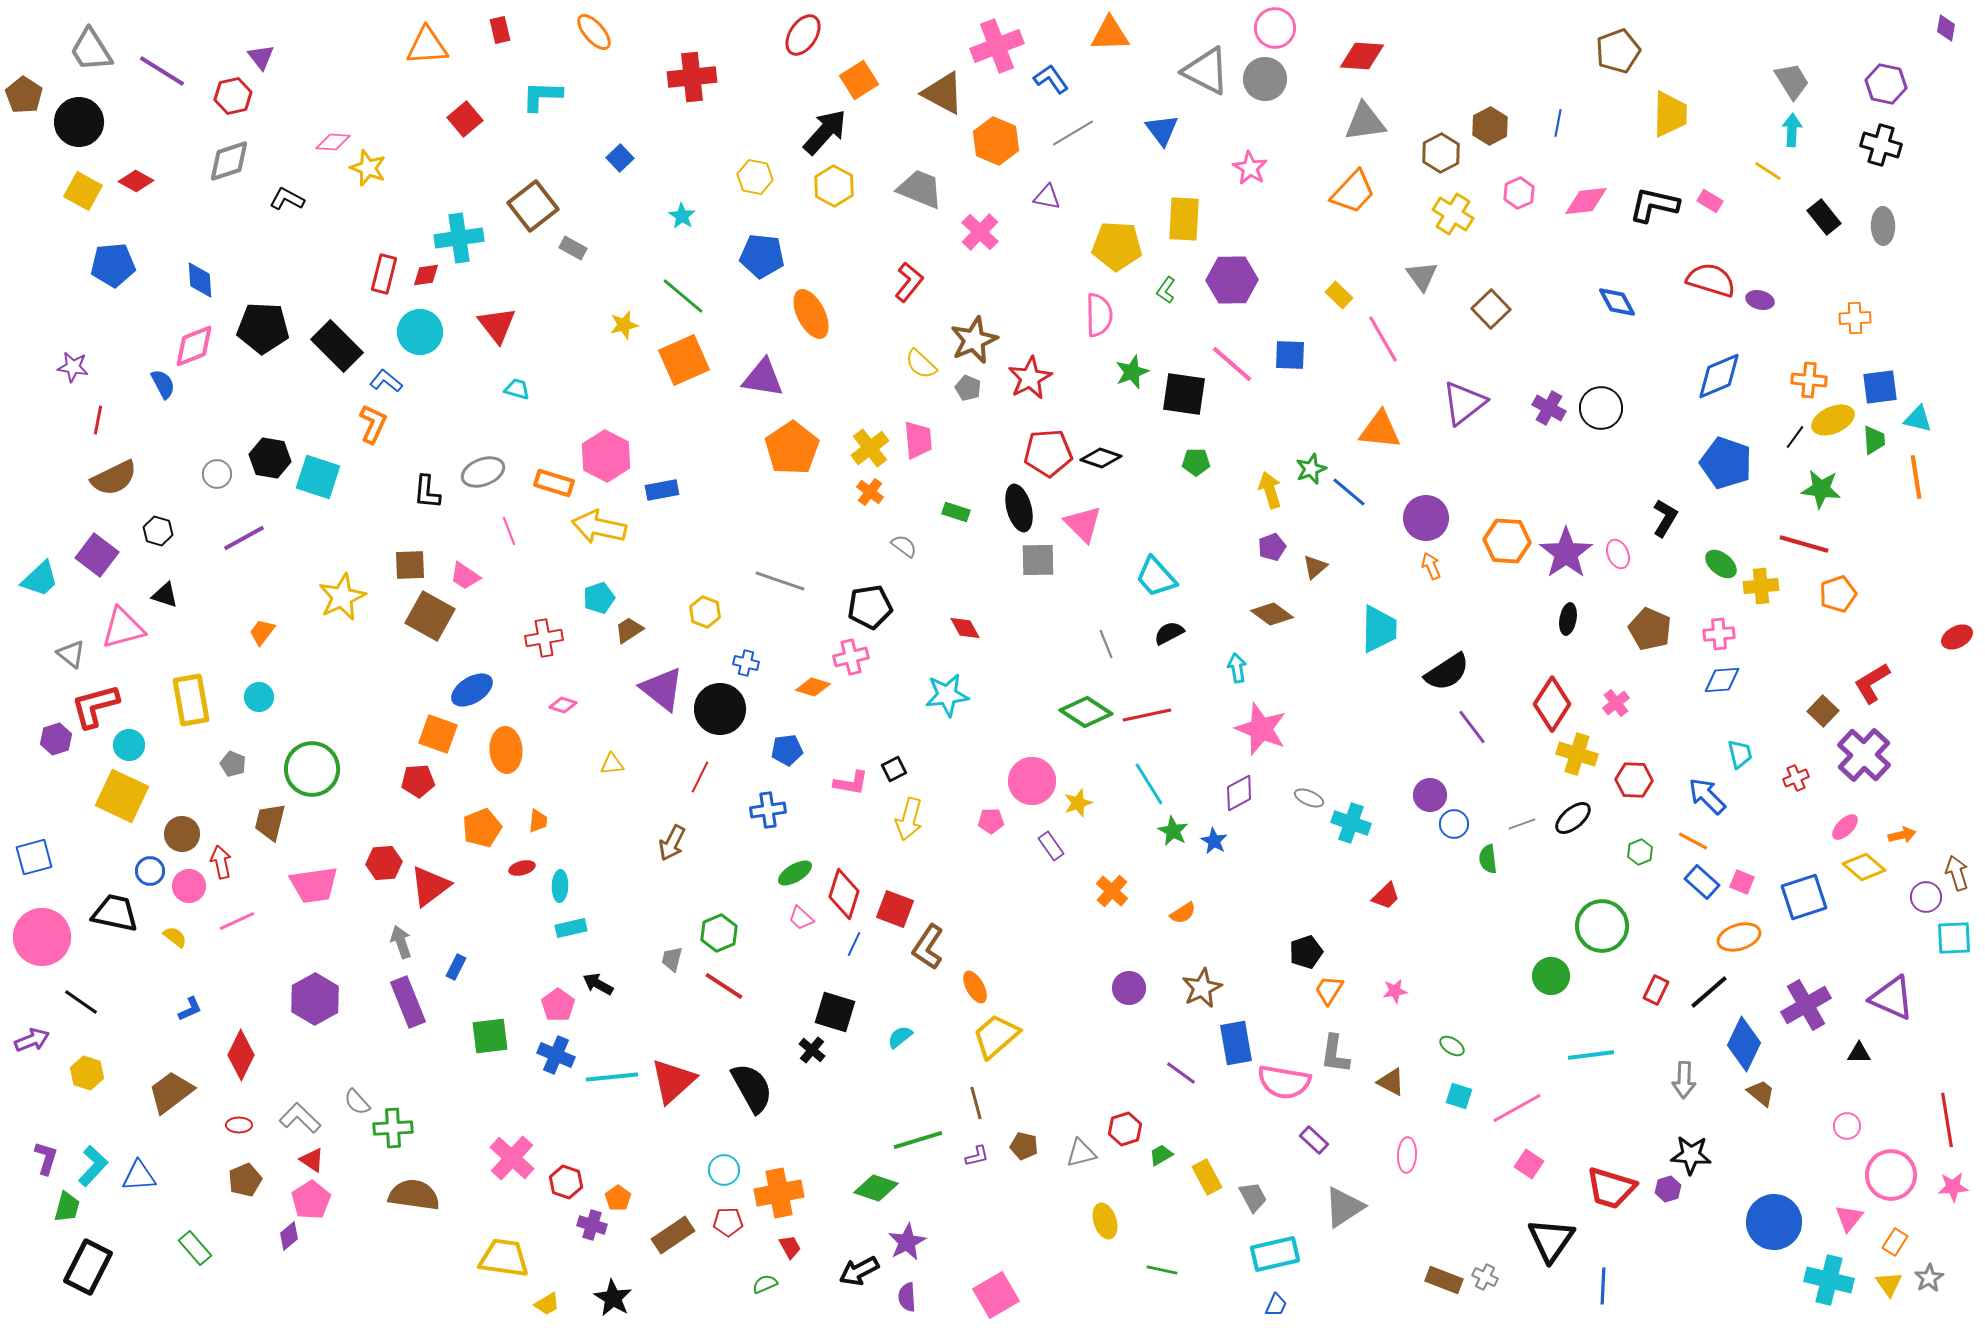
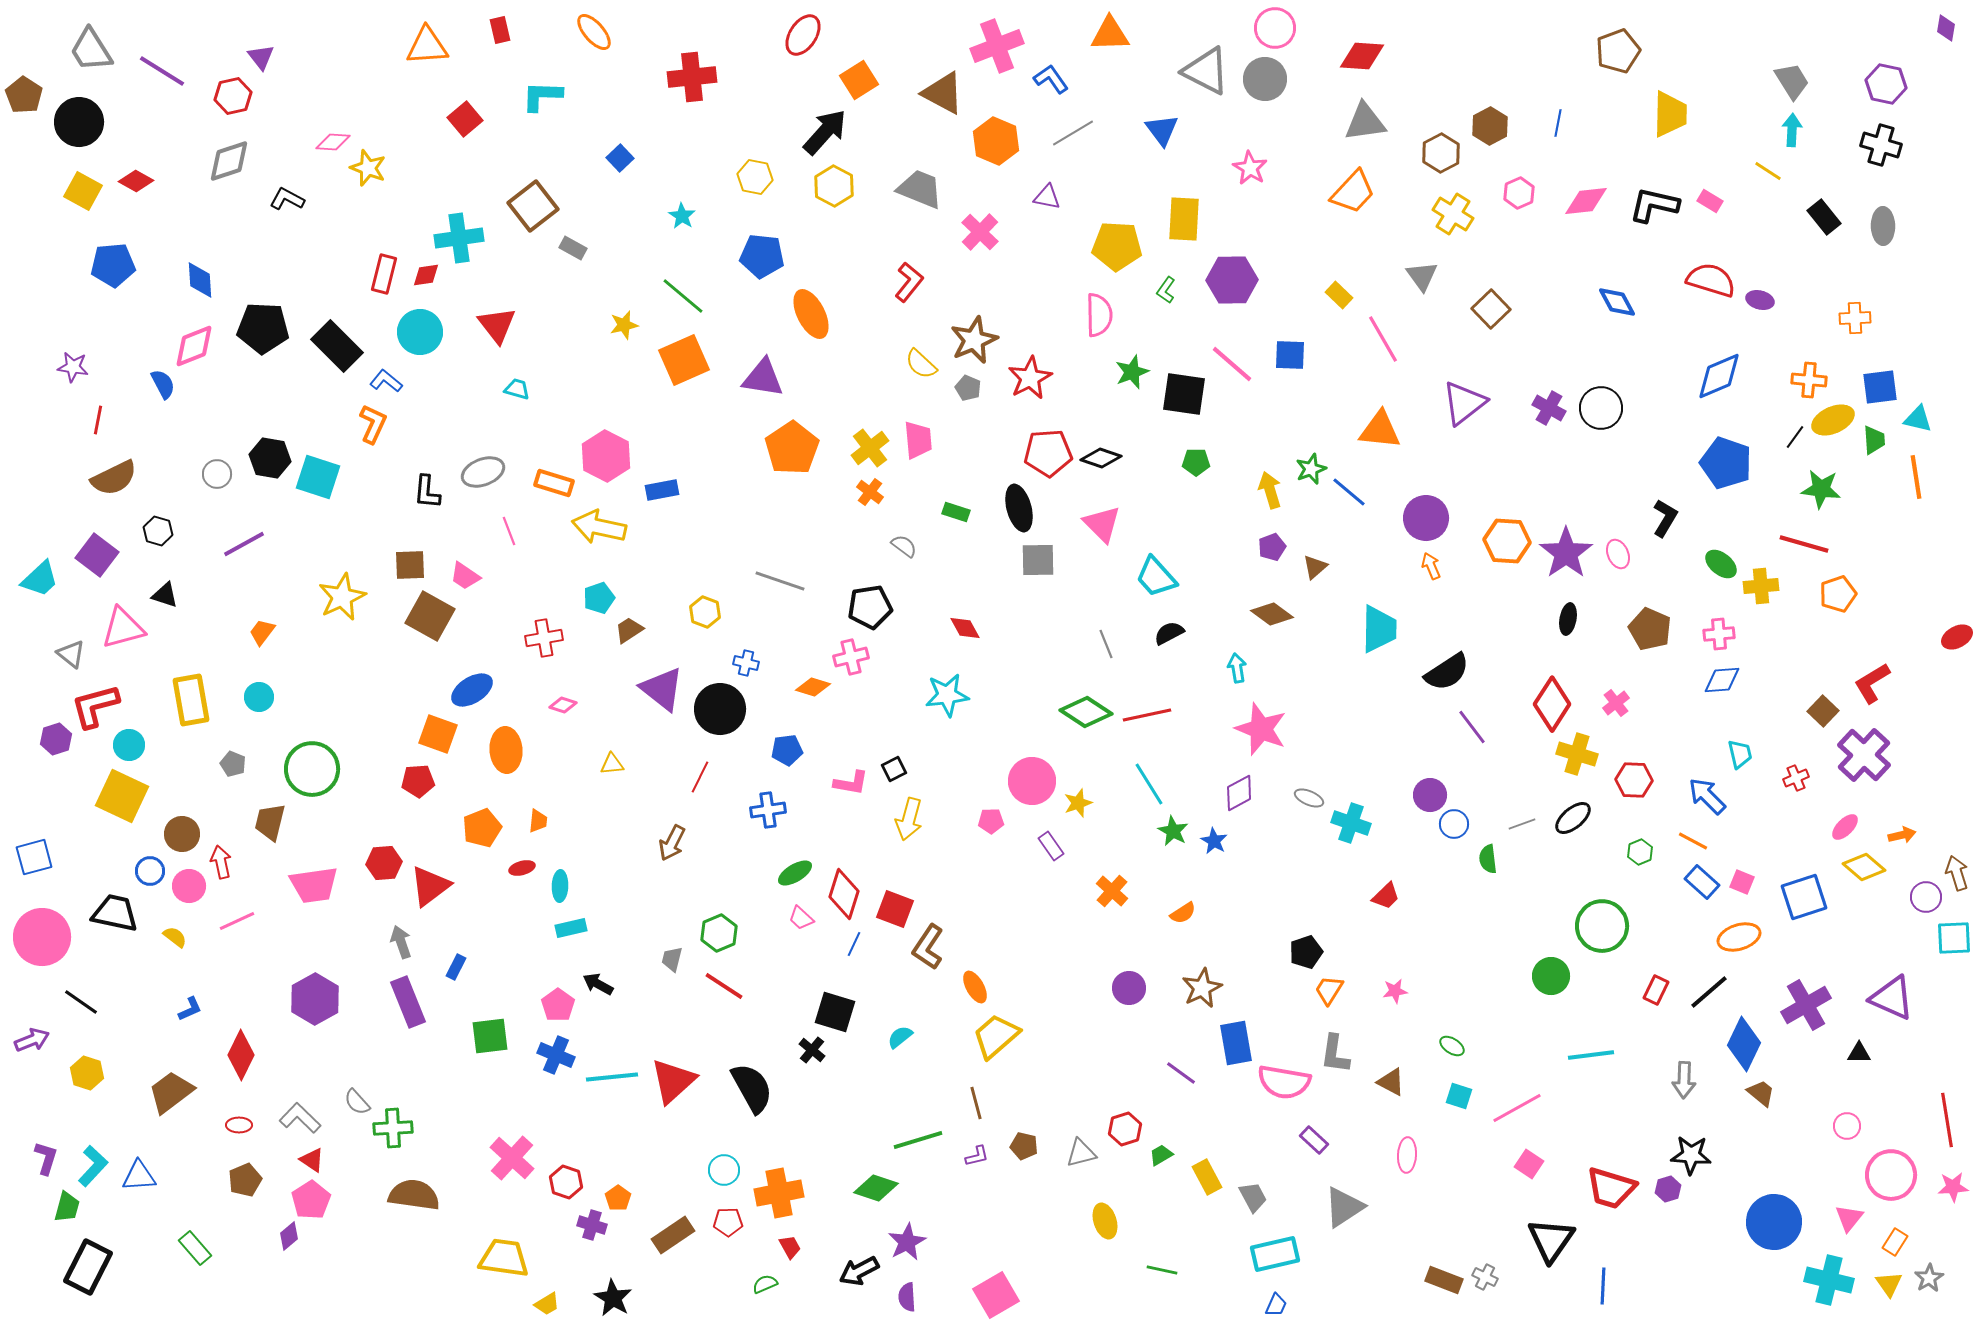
pink triangle at (1083, 524): moved 19 px right
purple line at (244, 538): moved 6 px down
